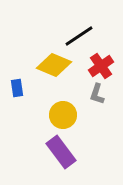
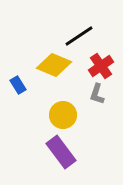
blue rectangle: moved 1 px right, 3 px up; rotated 24 degrees counterclockwise
